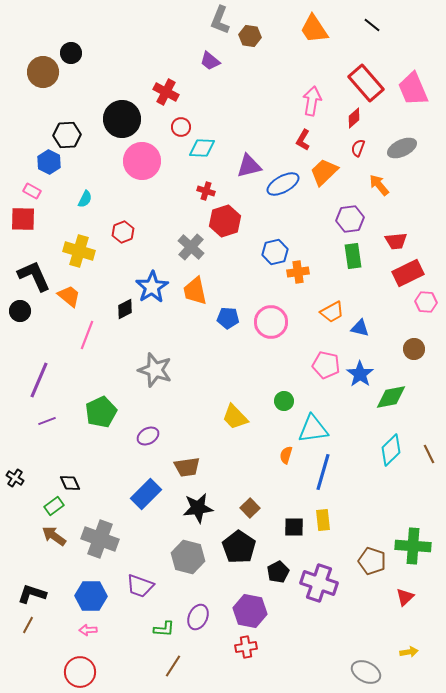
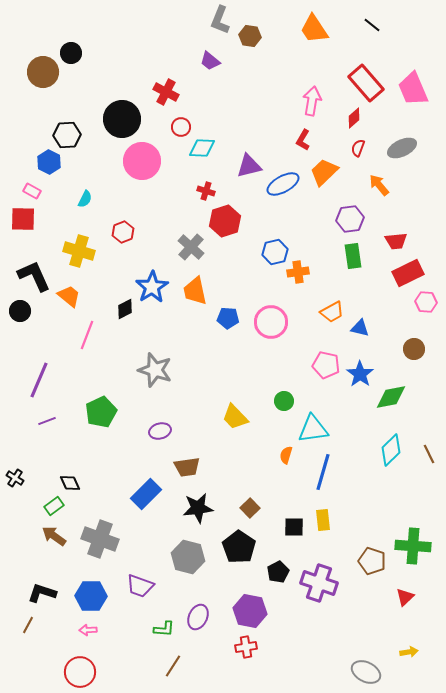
purple ellipse at (148, 436): moved 12 px right, 5 px up; rotated 15 degrees clockwise
black L-shape at (32, 594): moved 10 px right, 1 px up
